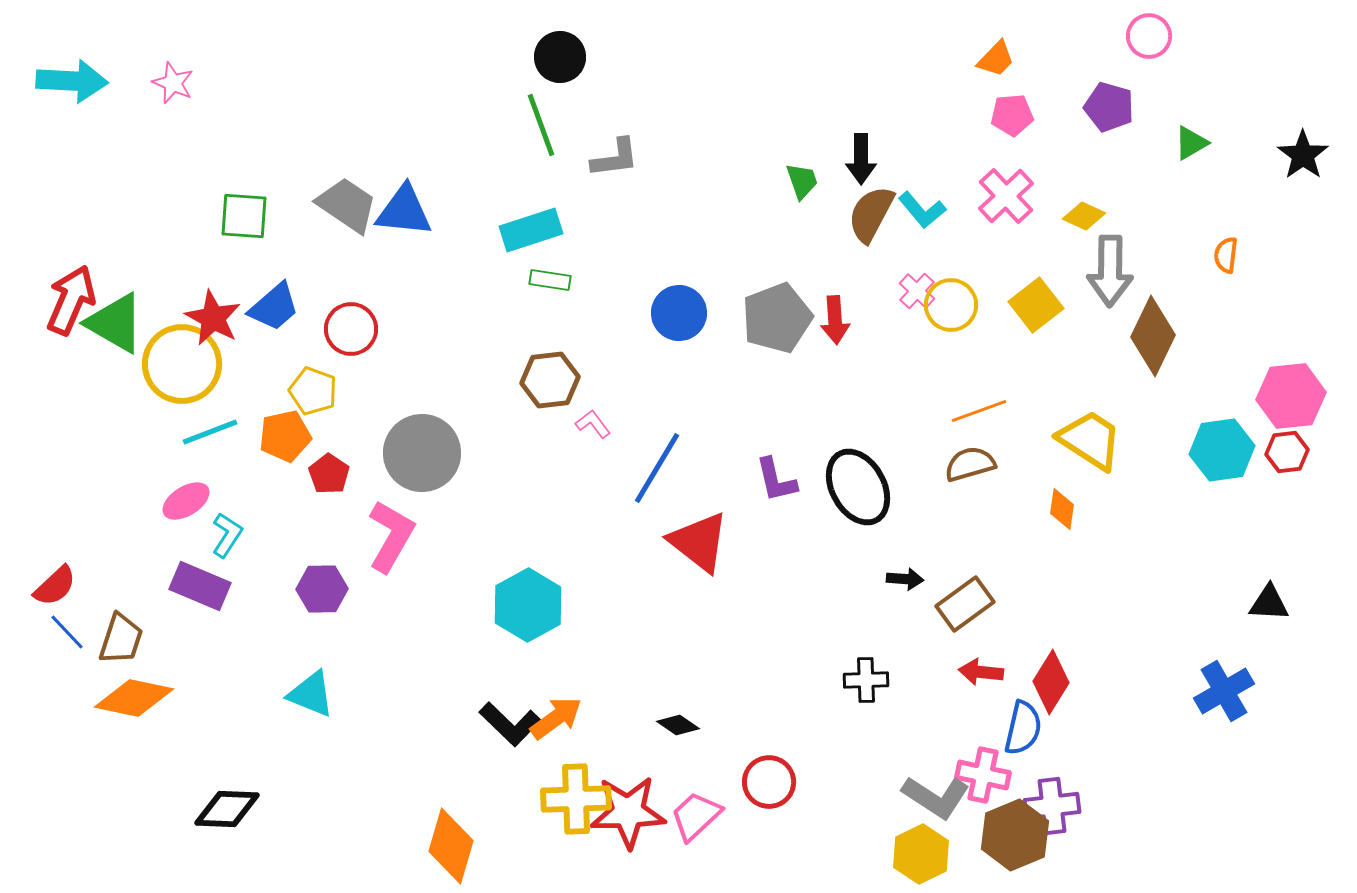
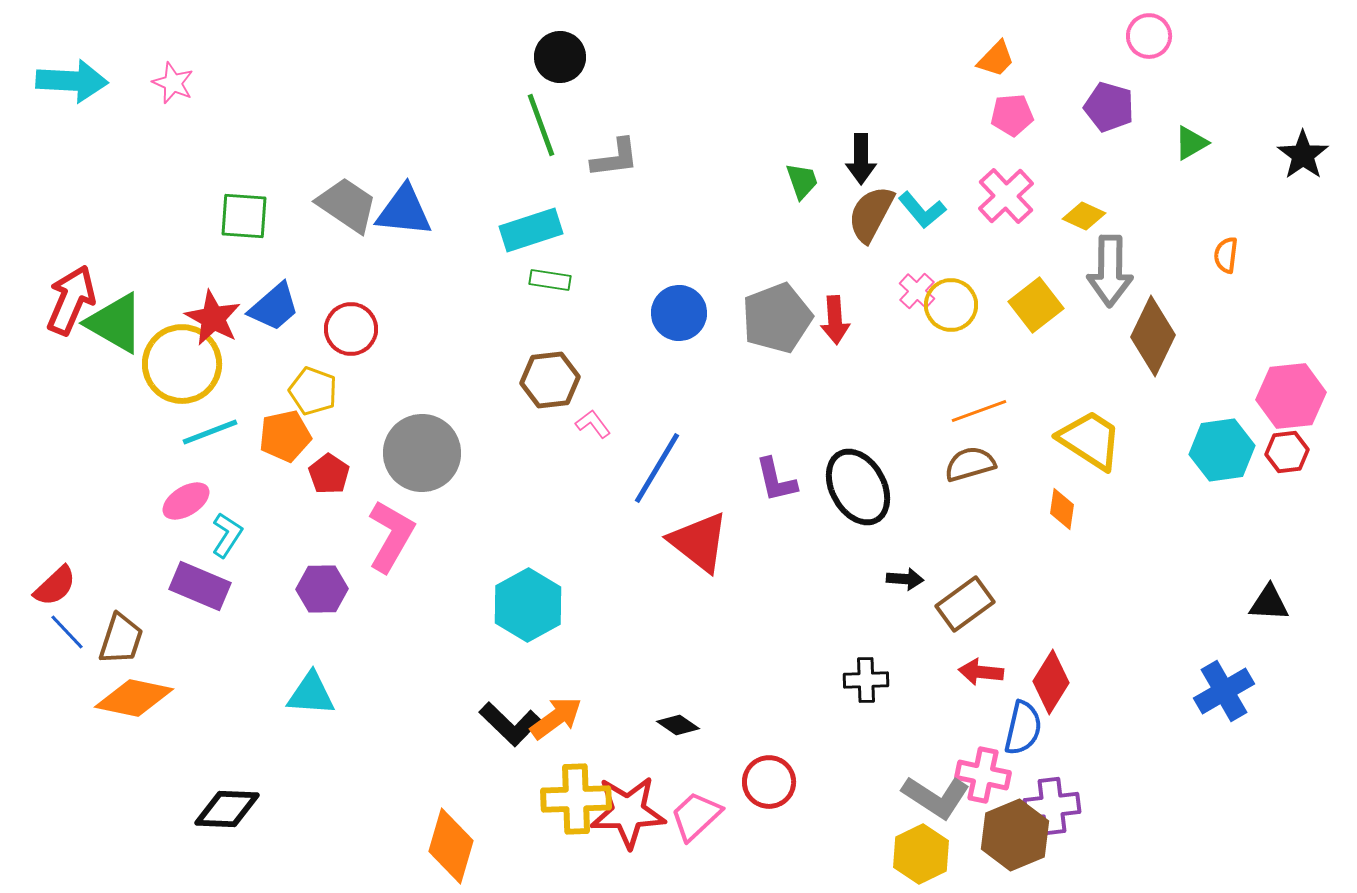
cyan triangle at (311, 694): rotated 18 degrees counterclockwise
